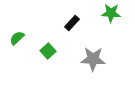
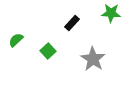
green semicircle: moved 1 px left, 2 px down
gray star: rotated 30 degrees clockwise
